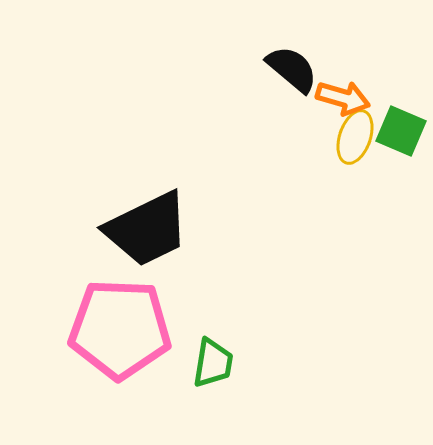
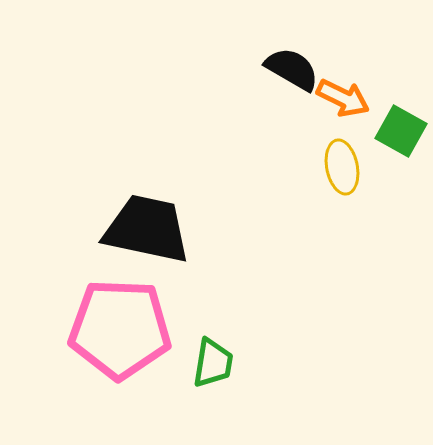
black semicircle: rotated 10 degrees counterclockwise
orange arrow: rotated 10 degrees clockwise
green square: rotated 6 degrees clockwise
yellow ellipse: moved 13 px left, 30 px down; rotated 30 degrees counterclockwise
black trapezoid: rotated 142 degrees counterclockwise
